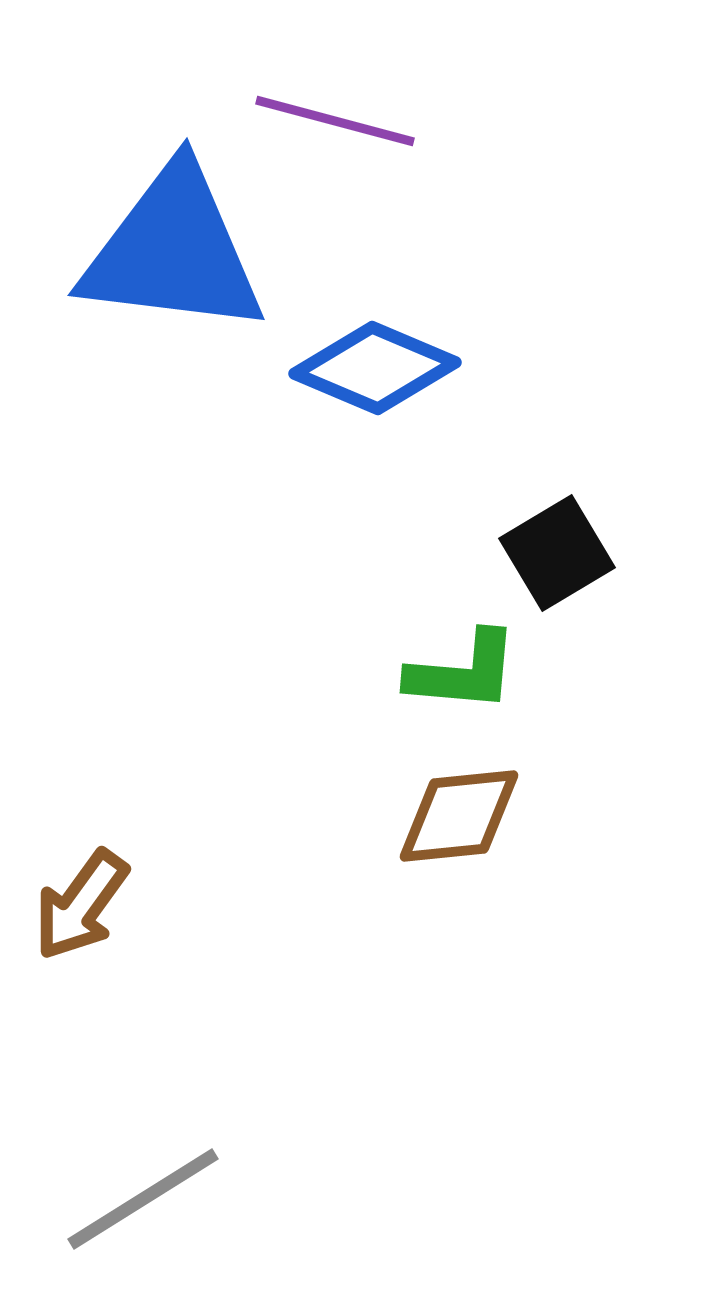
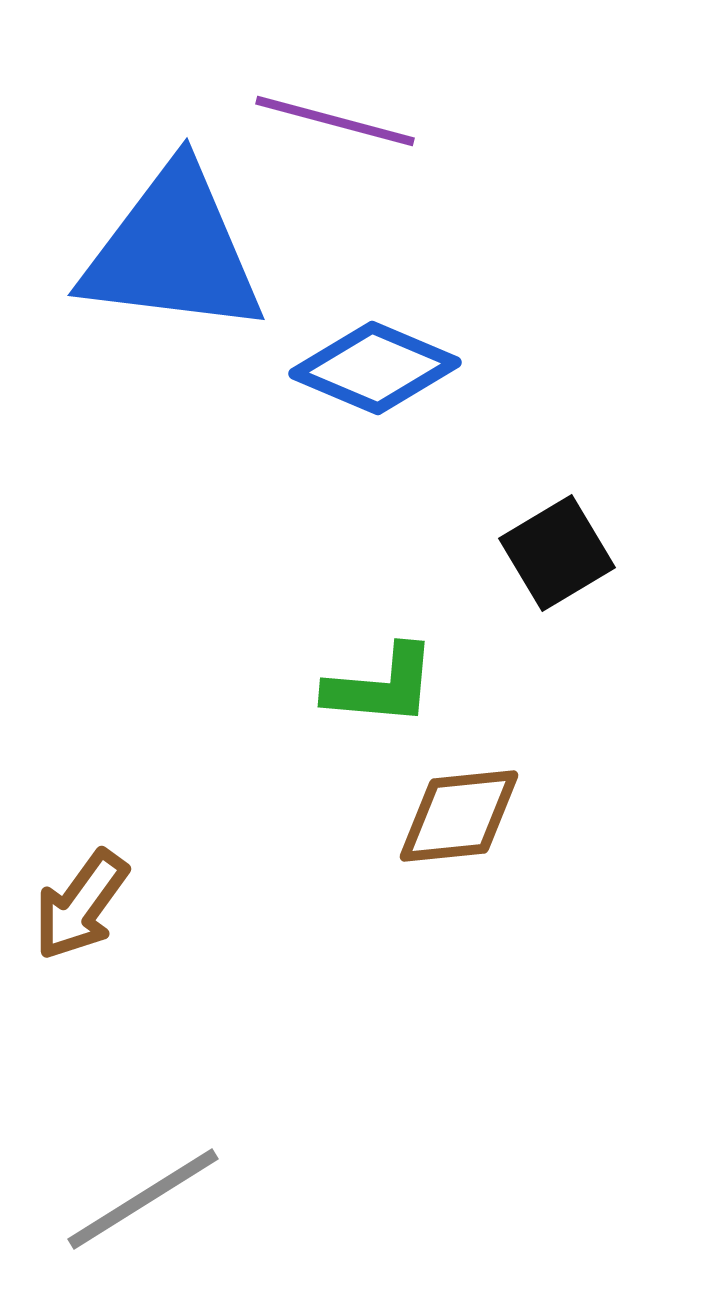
green L-shape: moved 82 px left, 14 px down
